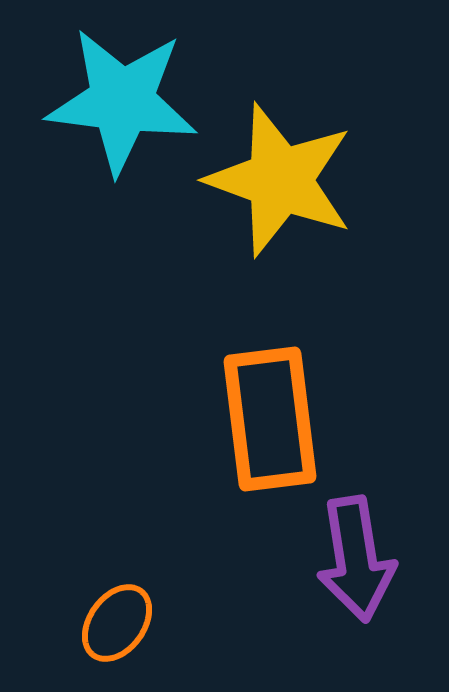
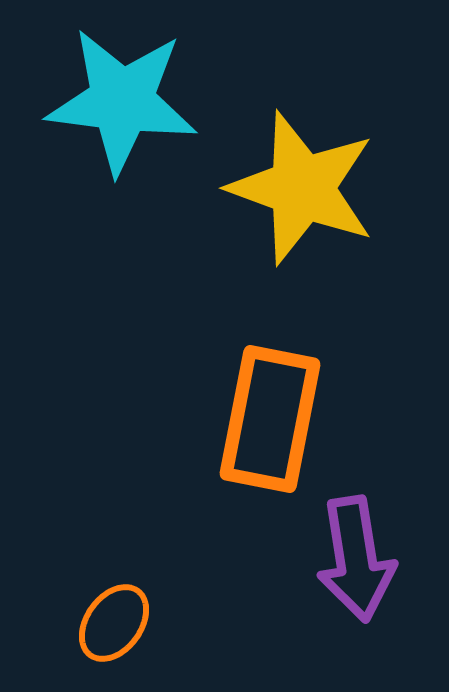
yellow star: moved 22 px right, 8 px down
orange rectangle: rotated 18 degrees clockwise
orange ellipse: moved 3 px left
